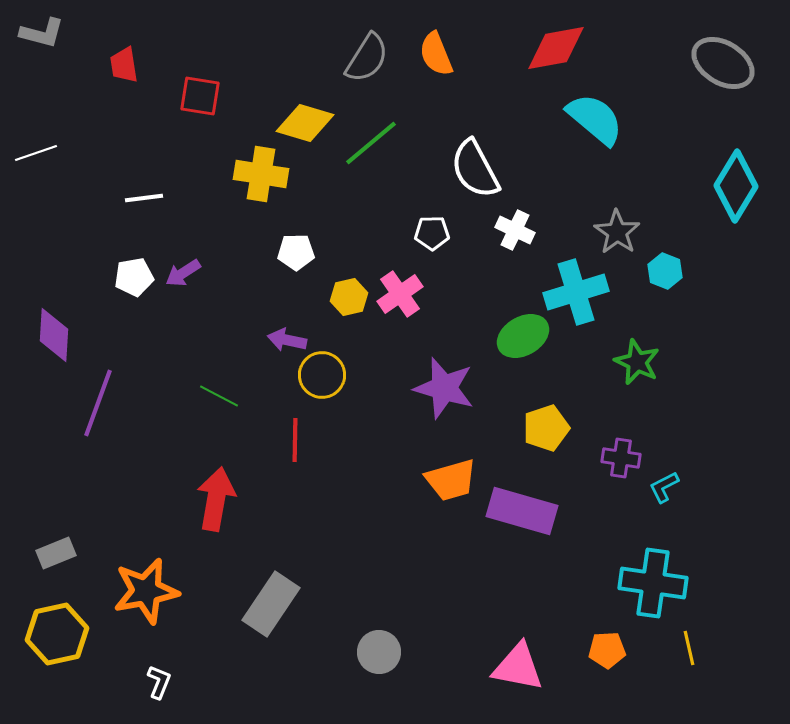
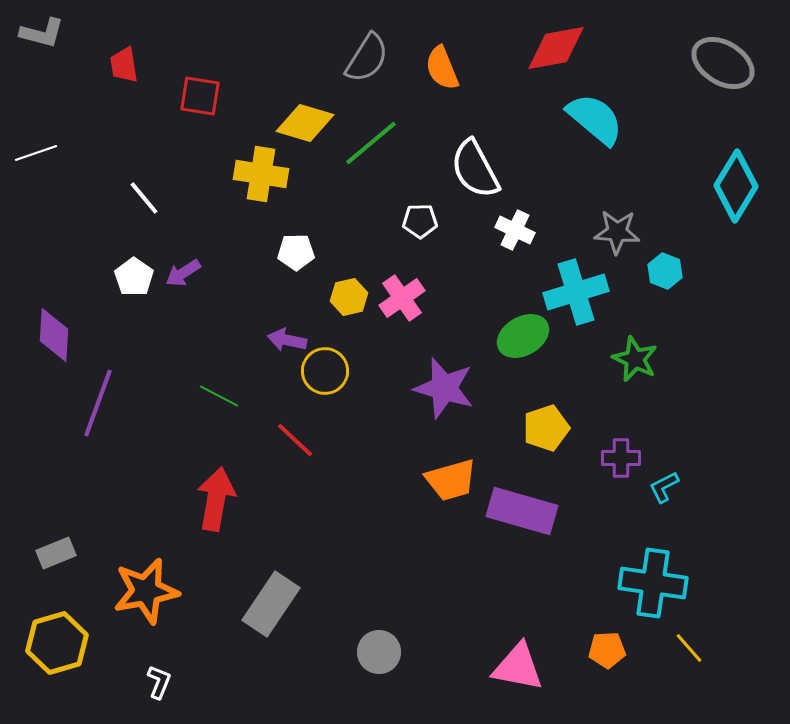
orange semicircle at (436, 54): moved 6 px right, 14 px down
white line at (144, 198): rotated 57 degrees clockwise
gray star at (617, 232): rotated 30 degrees counterclockwise
white pentagon at (432, 233): moved 12 px left, 12 px up
white pentagon at (134, 277): rotated 27 degrees counterclockwise
pink cross at (400, 294): moved 2 px right, 4 px down
green star at (637, 362): moved 2 px left, 3 px up
yellow circle at (322, 375): moved 3 px right, 4 px up
red line at (295, 440): rotated 48 degrees counterclockwise
purple cross at (621, 458): rotated 9 degrees counterclockwise
yellow hexagon at (57, 634): moved 9 px down; rotated 4 degrees counterclockwise
yellow line at (689, 648): rotated 28 degrees counterclockwise
